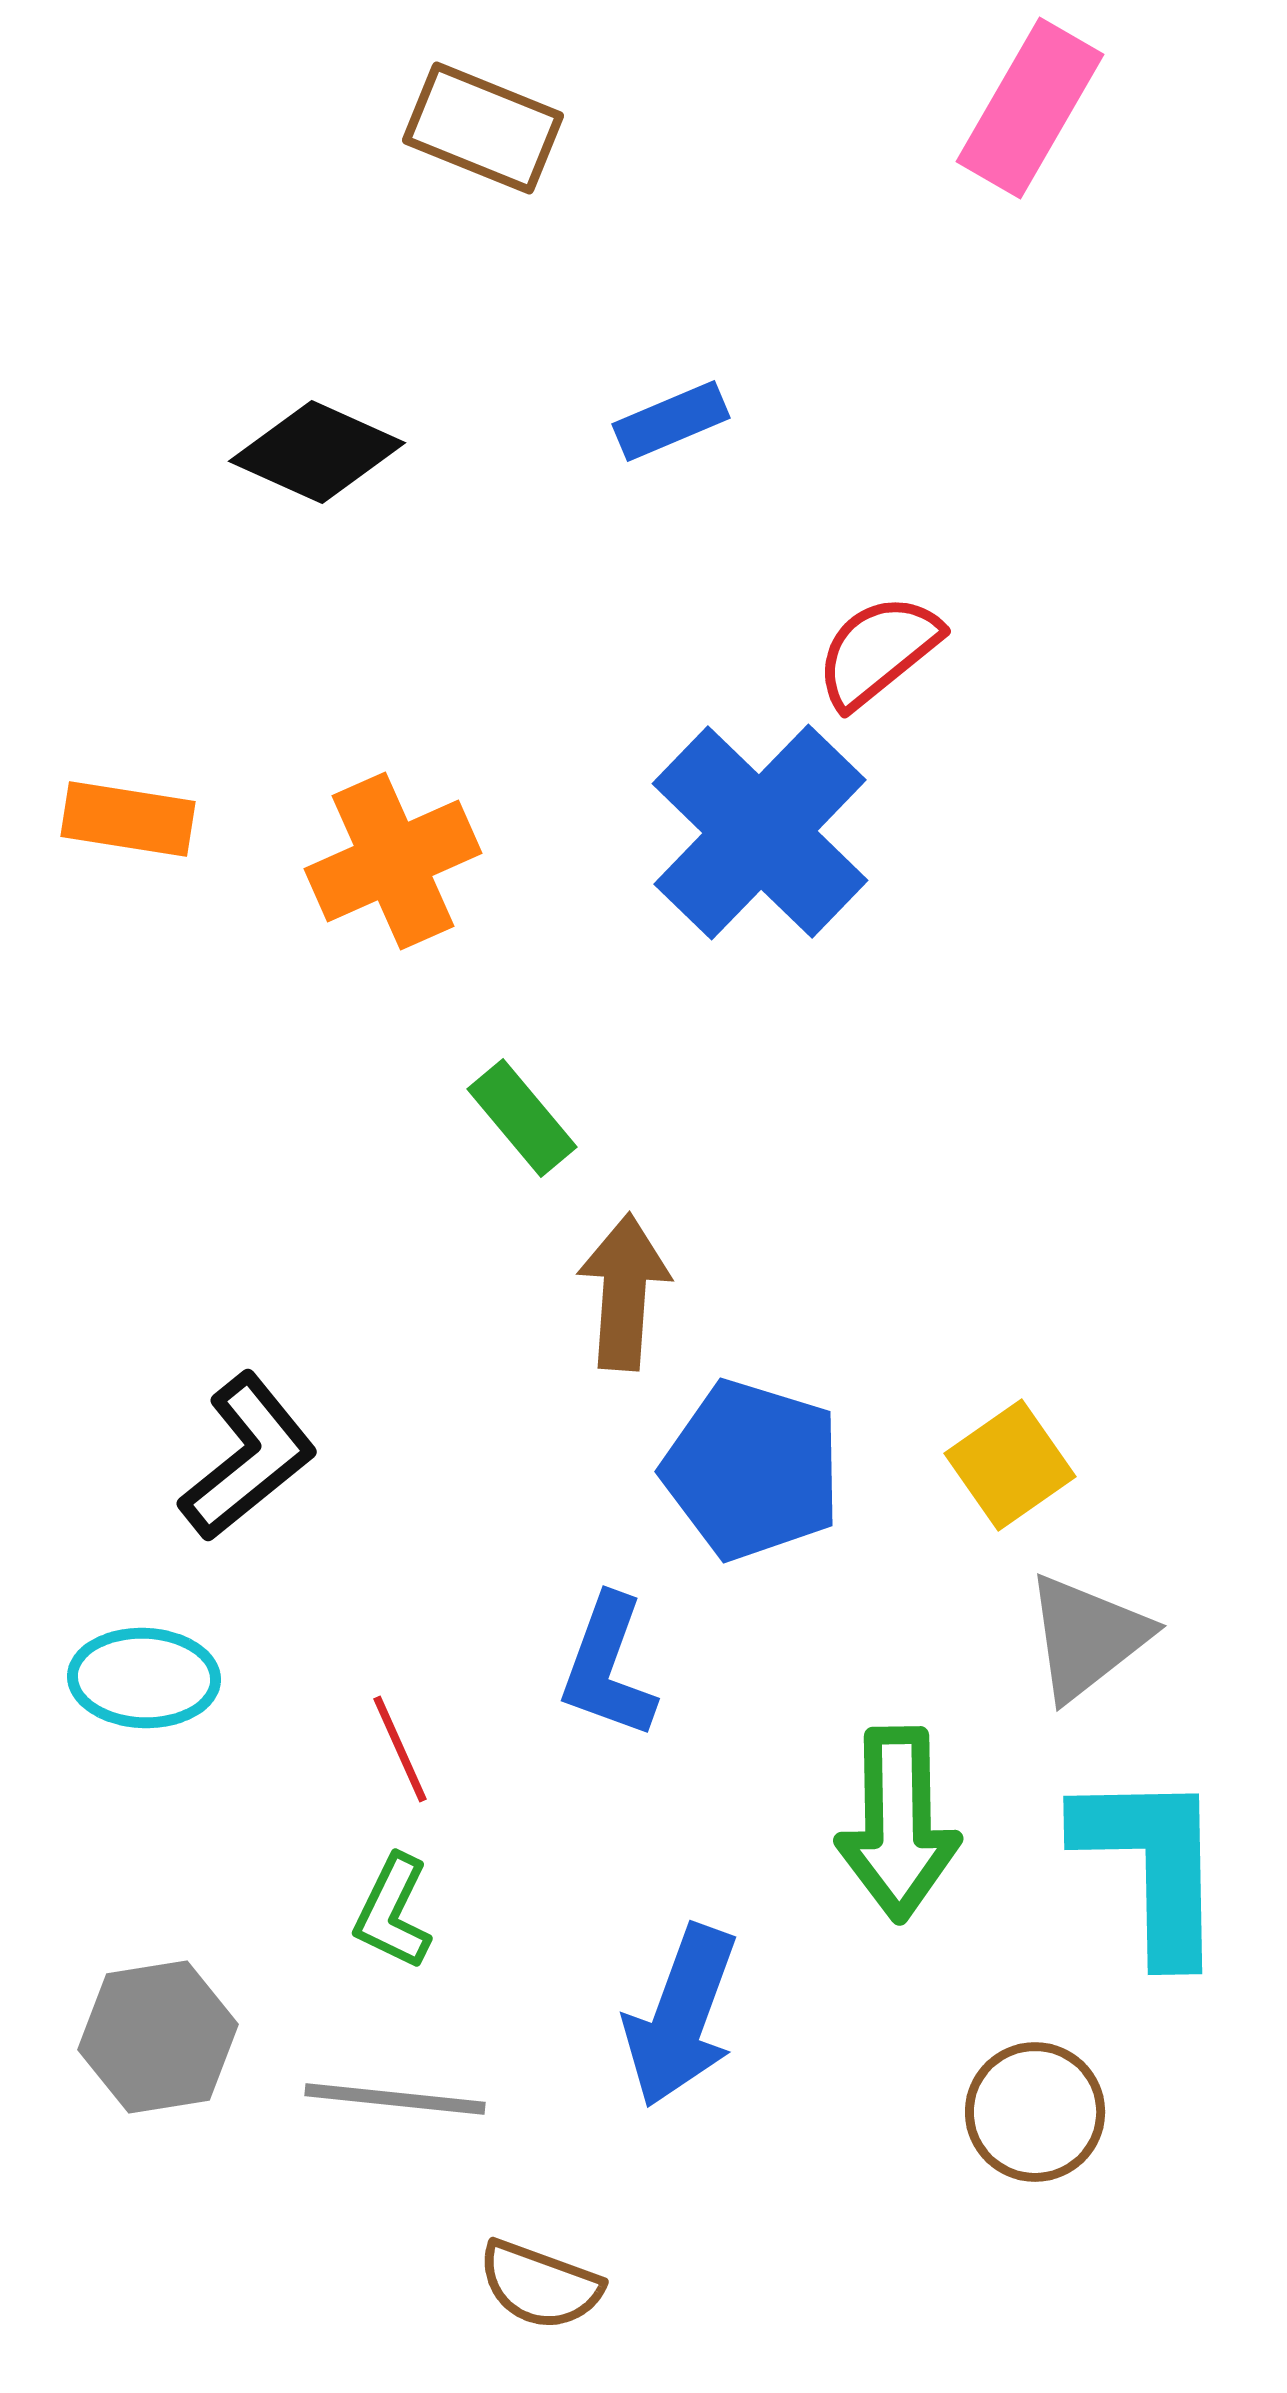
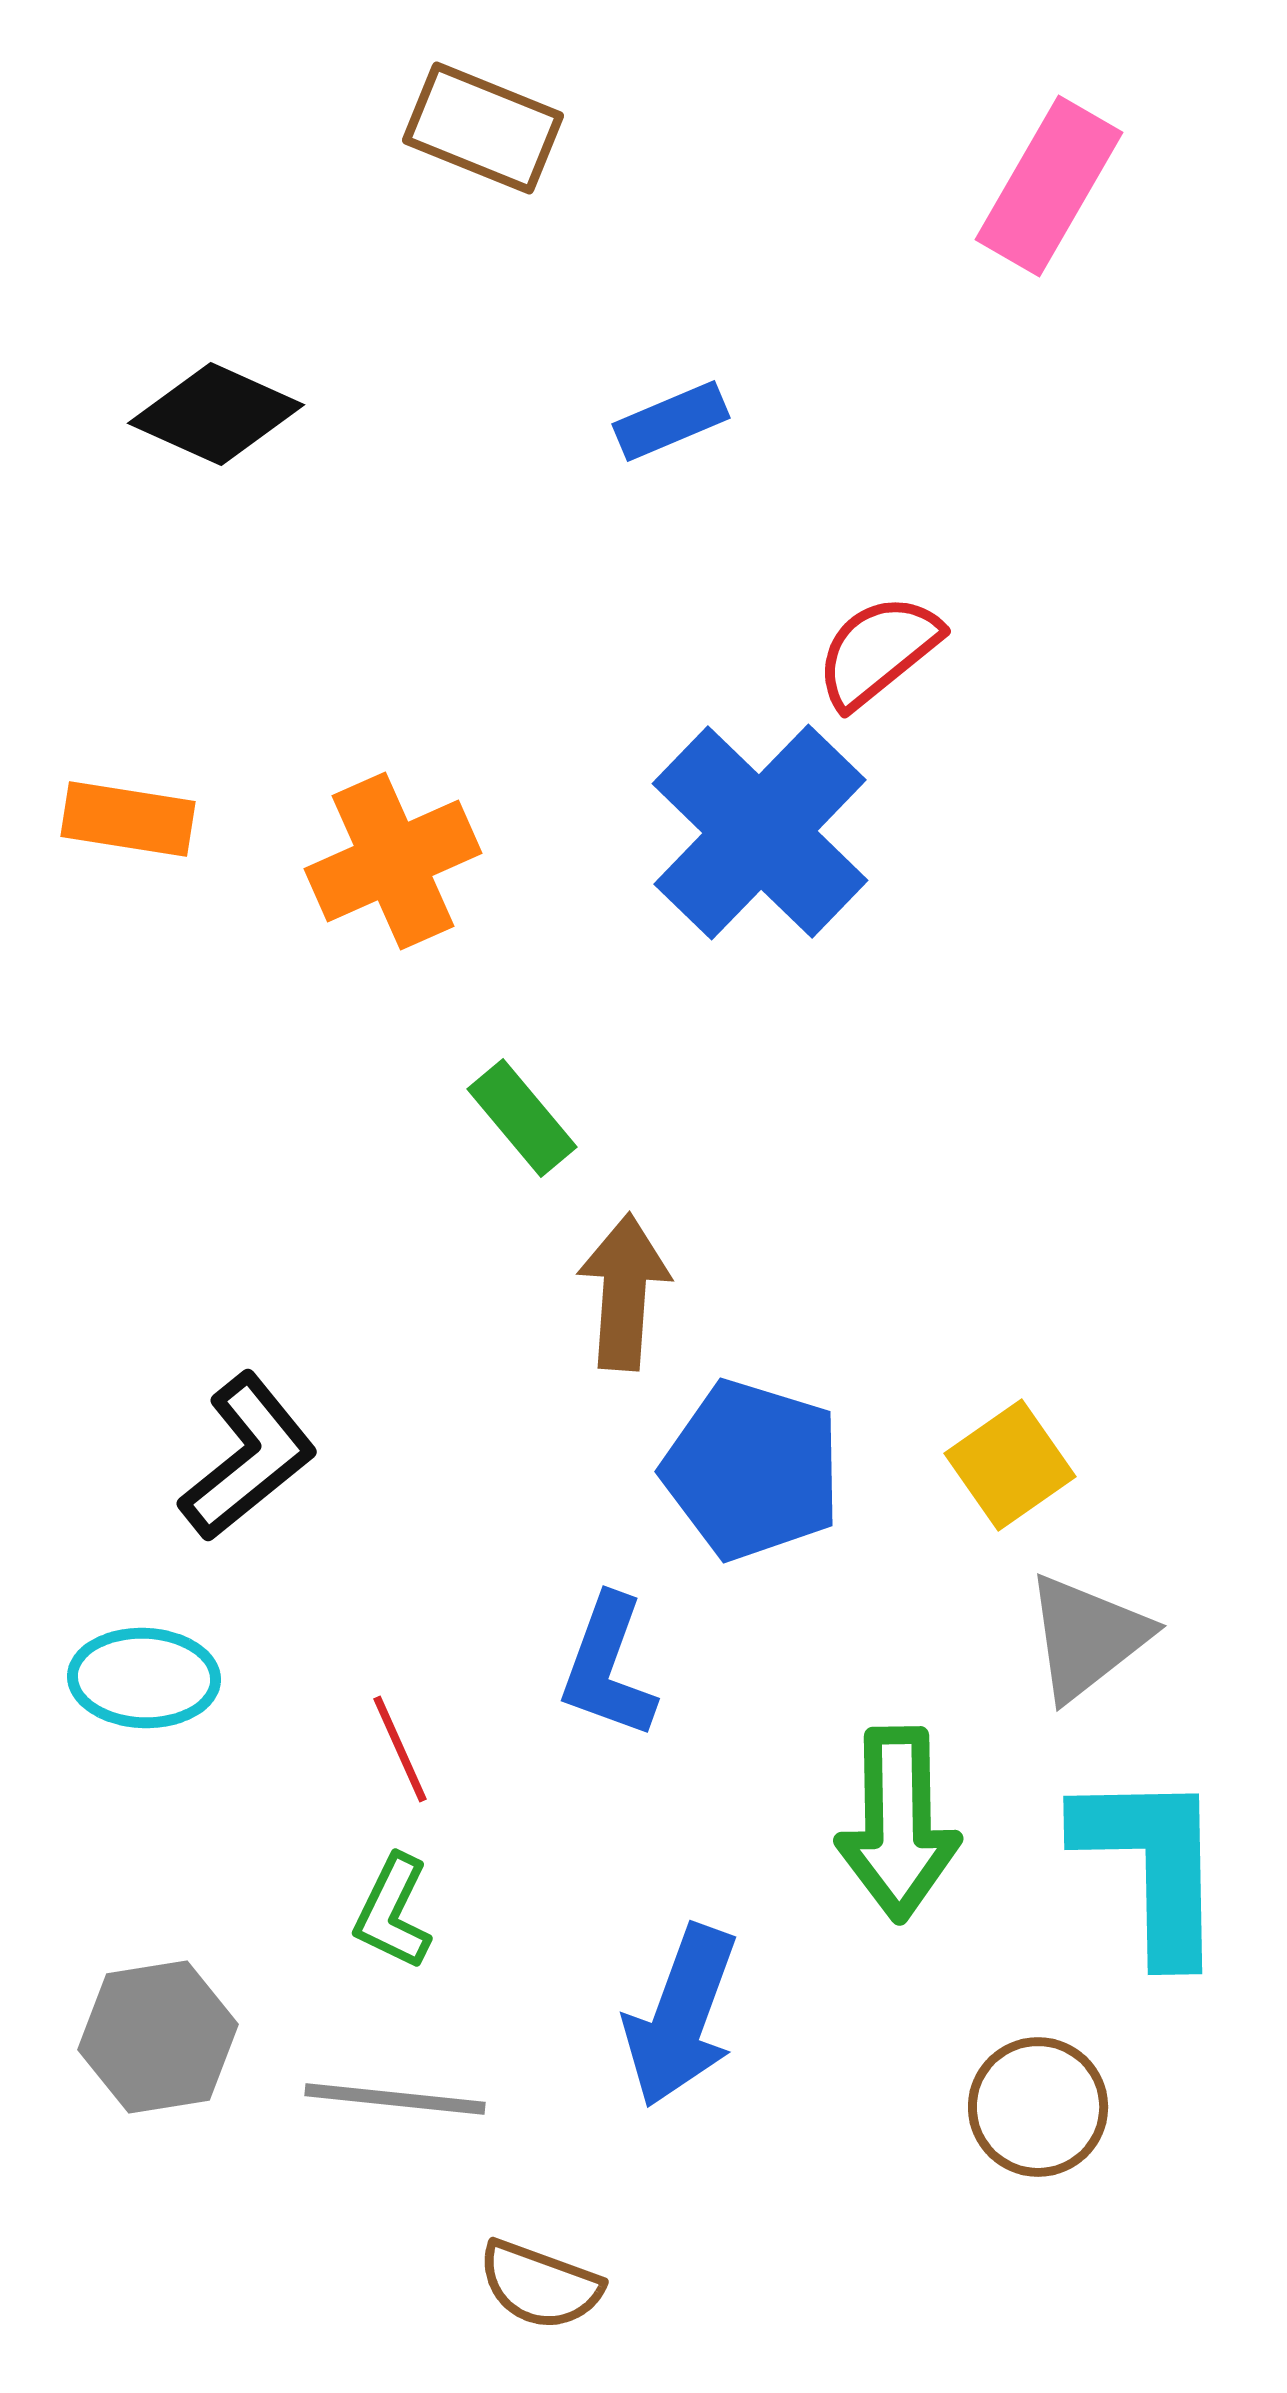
pink rectangle: moved 19 px right, 78 px down
black diamond: moved 101 px left, 38 px up
brown circle: moved 3 px right, 5 px up
